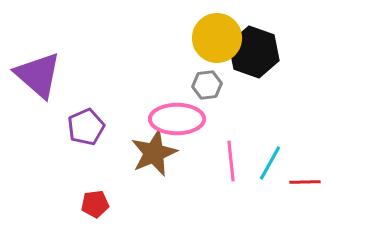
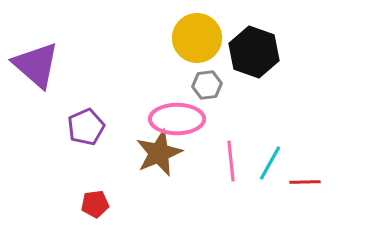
yellow circle: moved 20 px left
purple triangle: moved 2 px left, 10 px up
brown star: moved 5 px right
